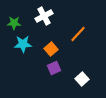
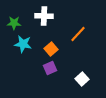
white cross: rotated 30 degrees clockwise
cyan star: rotated 12 degrees clockwise
purple square: moved 4 px left
